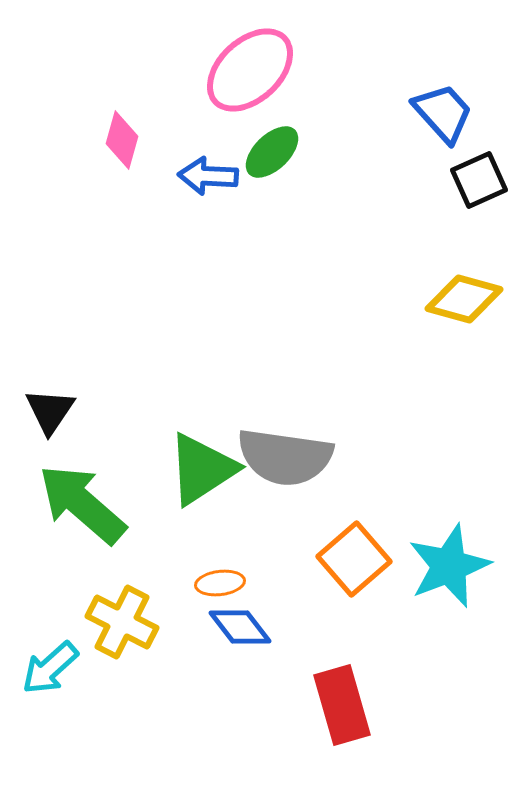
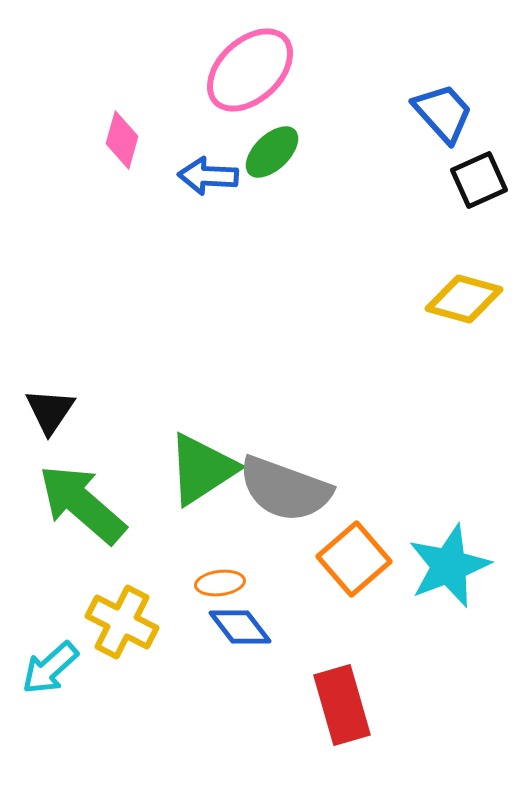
gray semicircle: moved 32 px down; rotated 12 degrees clockwise
